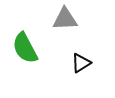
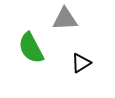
green semicircle: moved 6 px right
